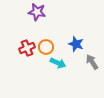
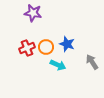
purple star: moved 4 px left, 1 px down
blue star: moved 9 px left
cyan arrow: moved 2 px down
